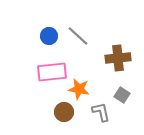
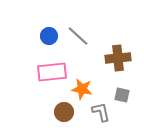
orange star: moved 3 px right
gray square: rotated 21 degrees counterclockwise
